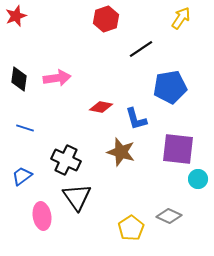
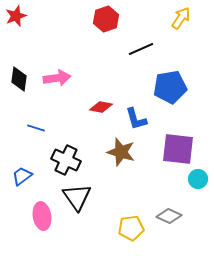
black line: rotated 10 degrees clockwise
blue line: moved 11 px right
yellow pentagon: rotated 25 degrees clockwise
